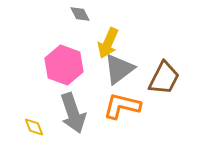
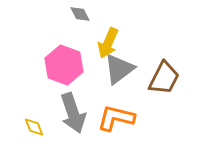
orange L-shape: moved 6 px left, 12 px down
